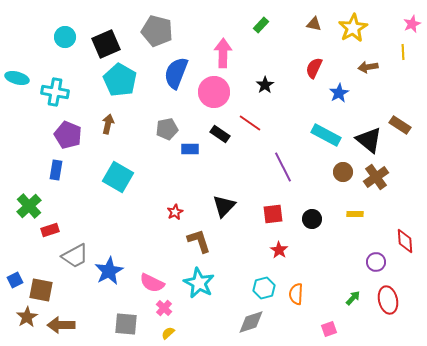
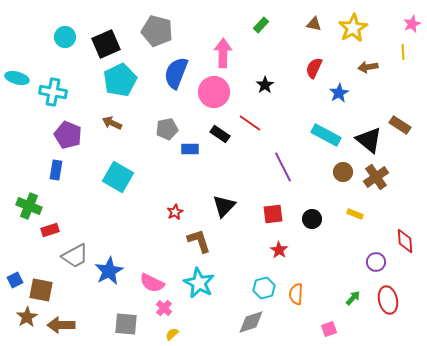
cyan pentagon at (120, 80): rotated 16 degrees clockwise
cyan cross at (55, 92): moved 2 px left
brown arrow at (108, 124): moved 4 px right, 1 px up; rotated 78 degrees counterclockwise
green cross at (29, 206): rotated 25 degrees counterclockwise
yellow rectangle at (355, 214): rotated 21 degrees clockwise
yellow semicircle at (168, 333): moved 4 px right, 1 px down
